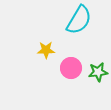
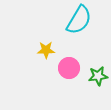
pink circle: moved 2 px left
green star: moved 4 px down
